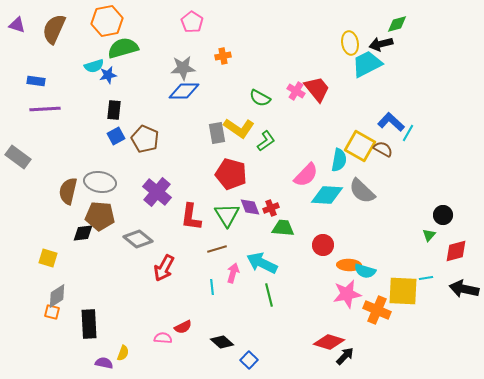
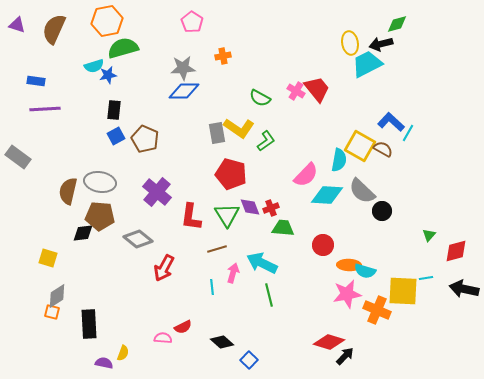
black circle at (443, 215): moved 61 px left, 4 px up
